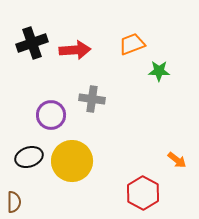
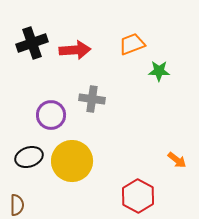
red hexagon: moved 5 px left, 3 px down
brown semicircle: moved 3 px right, 3 px down
